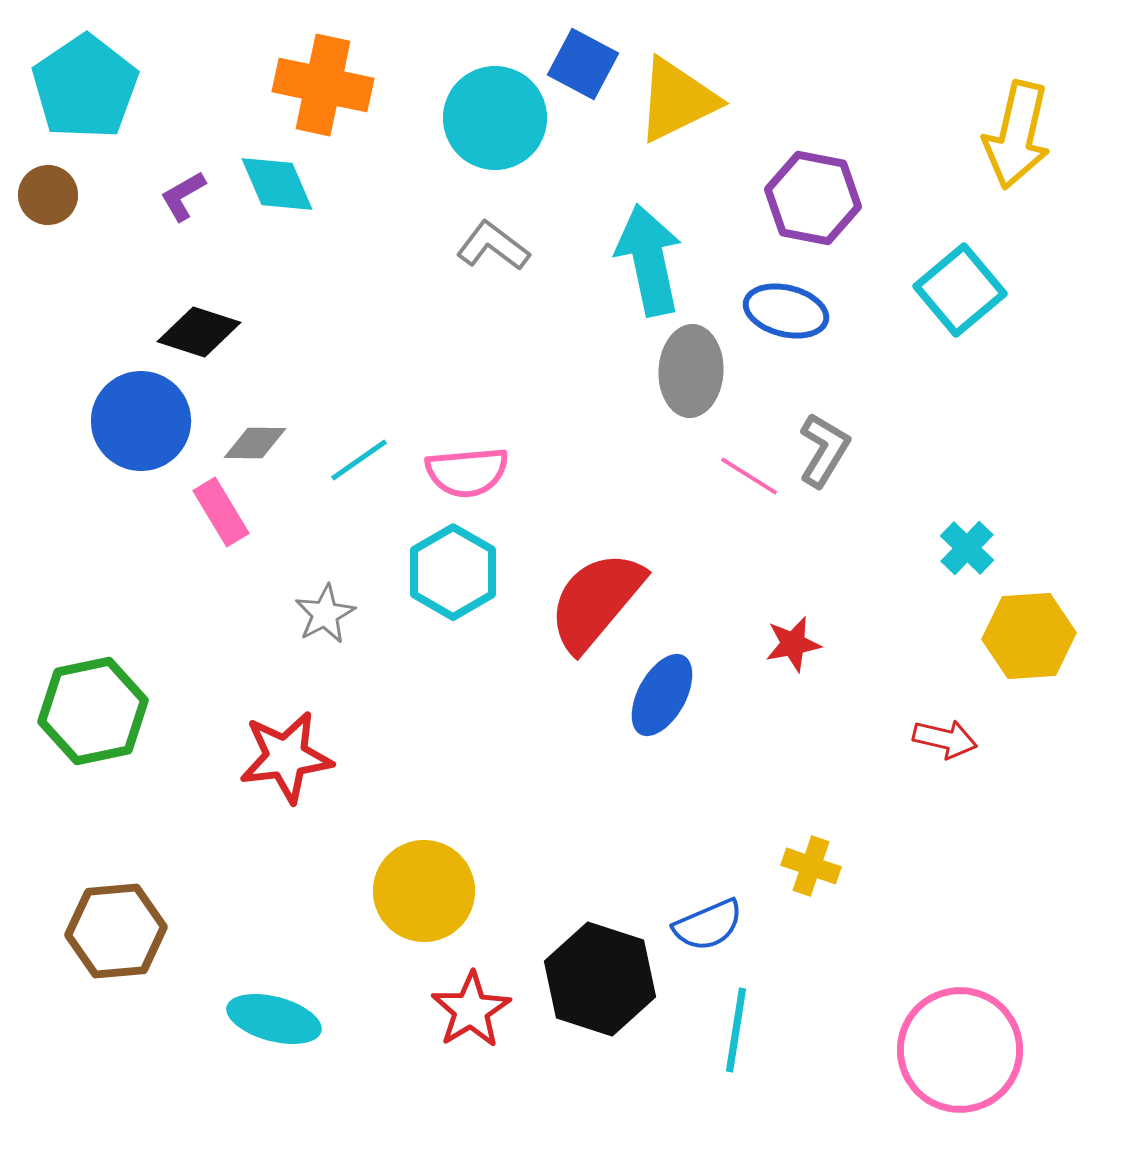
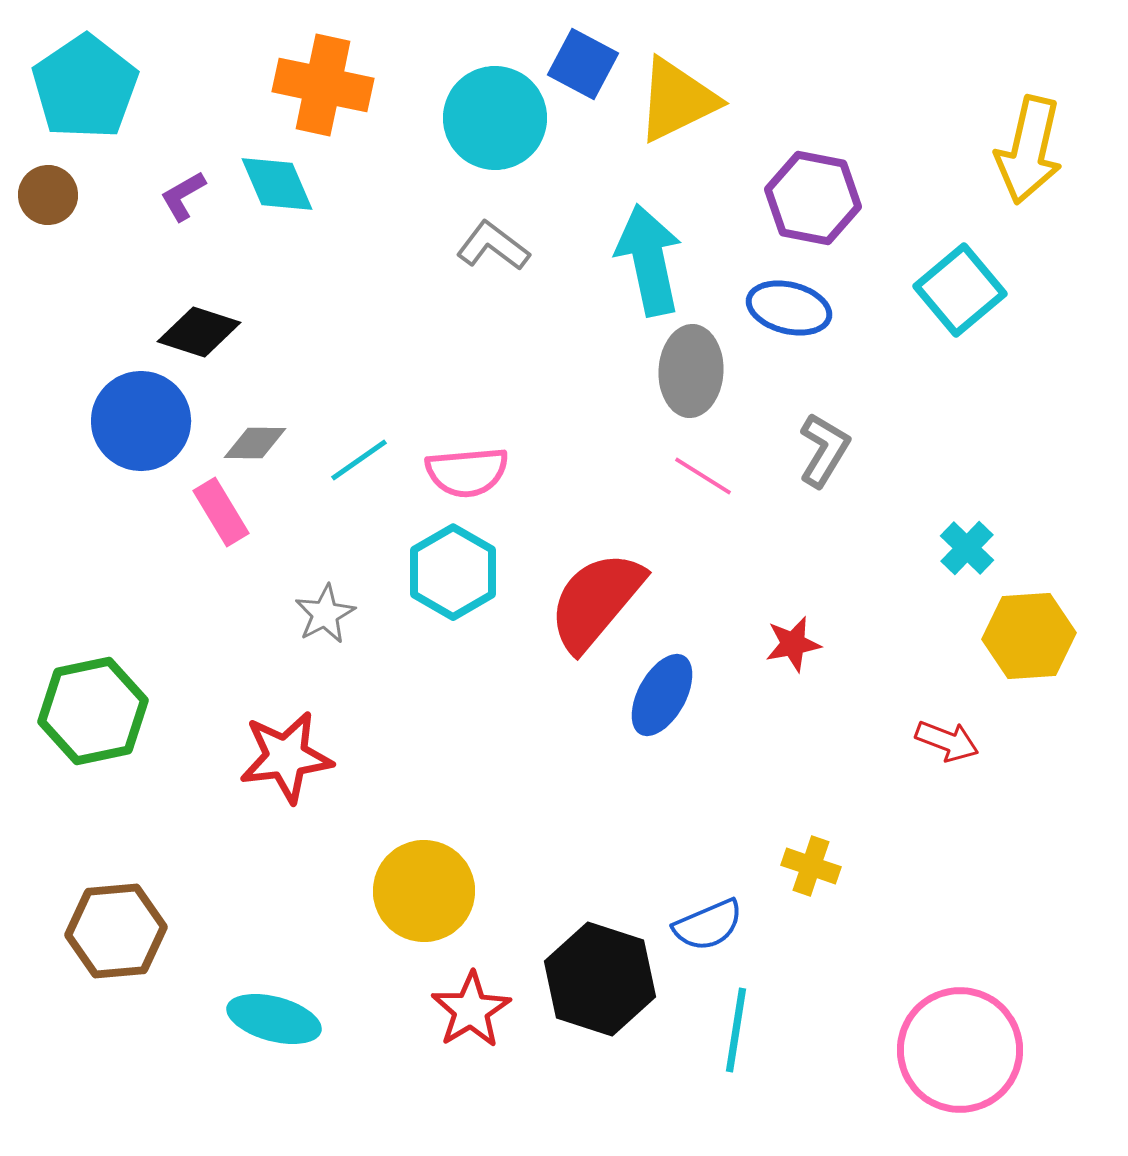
yellow arrow at (1017, 135): moved 12 px right, 15 px down
blue ellipse at (786, 311): moved 3 px right, 3 px up
pink line at (749, 476): moved 46 px left
red arrow at (945, 739): moved 2 px right, 2 px down; rotated 8 degrees clockwise
